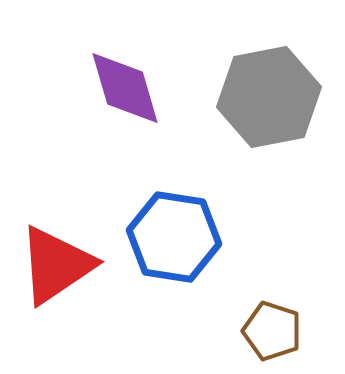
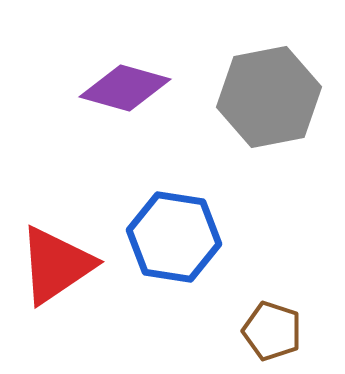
purple diamond: rotated 58 degrees counterclockwise
